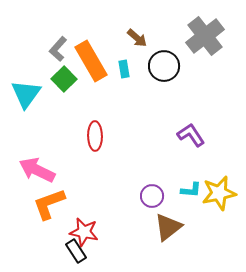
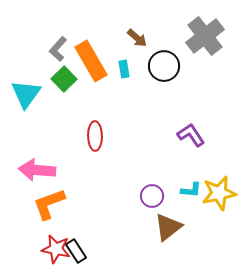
pink arrow: rotated 21 degrees counterclockwise
red star: moved 28 px left, 17 px down
